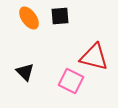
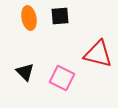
orange ellipse: rotated 25 degrees clockwise
red triangle: moved 4 px right, 3 px up
pink square: moved 9 px left, 3 px up
